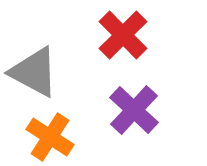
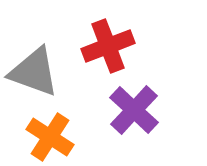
red cross: moved 15 px left, 11 px down; rotated 24 degrees clockwise
gray triangle: rotated 8 degrees counterclockwise
